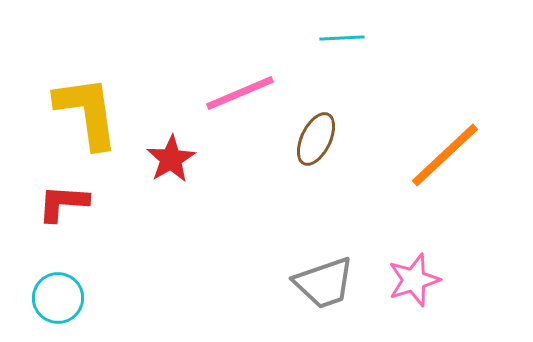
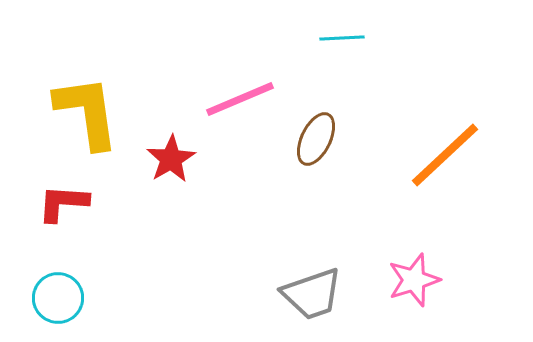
pink line: moved 6 px down
gray trapezoid: moved 12 px left, 11 px down
